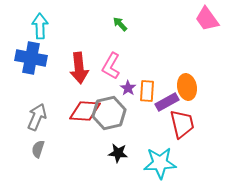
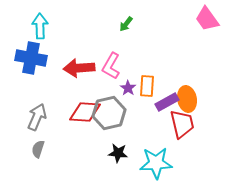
green arrow: moved 6 px right; rotated 98 degrees counterclockwise
red arrow: rotated 92 degrees clockwise
orange ellipse: moved 12 px down
orange rectangle: moved 5 px up
red diamond: moved 1 px down
cyan star: moved 4 px left
